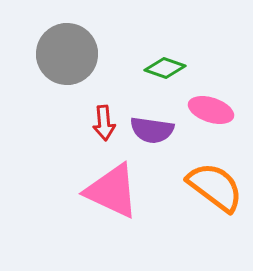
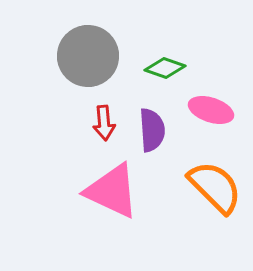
gray circle: moved 21 px right, 2 px down
purple semicircle: rotated 102 degrees counterclockwise
orange semicircle: rotated 8 degrees clockwise
